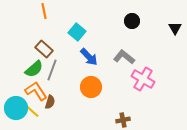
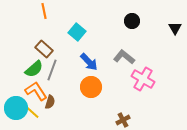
blue arrow: moved 5 px down
yellow line: moved 1 px down
brown cross: rotated 16 degrees counterclockwise
